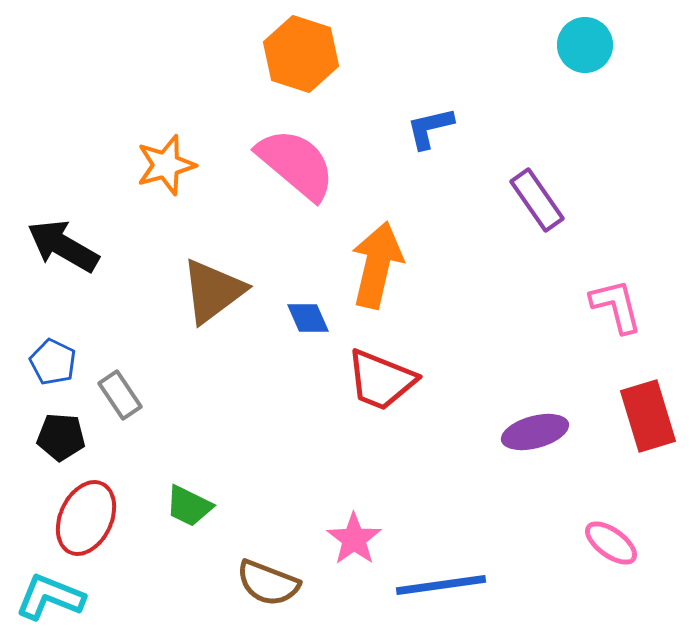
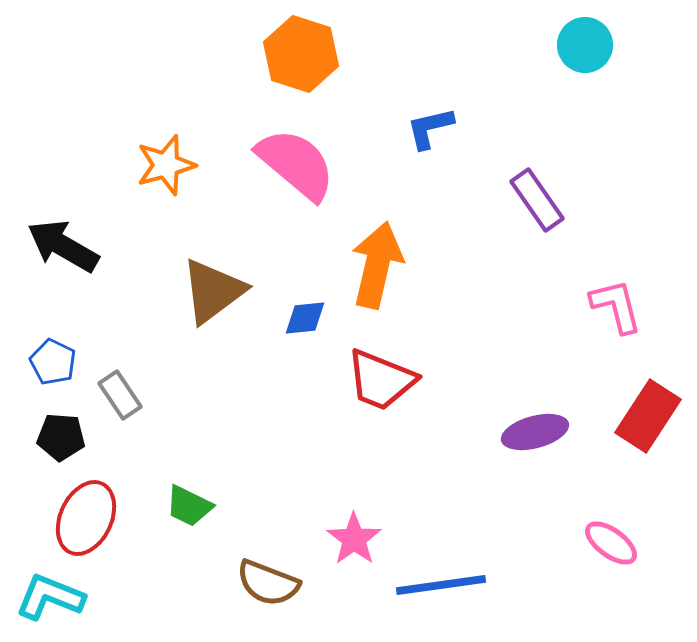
blue diamond: moved 3 px left; rotated 72 degrees counterclockwise
red rectangle: rotated 50 degrees clockwise
